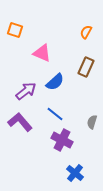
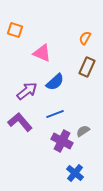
orange semicircle: moved 1 px left, 6 px down
brown rectangle: moved 1 px right
purple arrow: moved 1 px right
blue line: rotated 60 degrees counterclockwise
gray semicircle: moved 9 px left, 9 px down; rotated 40 degrees clockwise
purple cross: moved 1 px down
